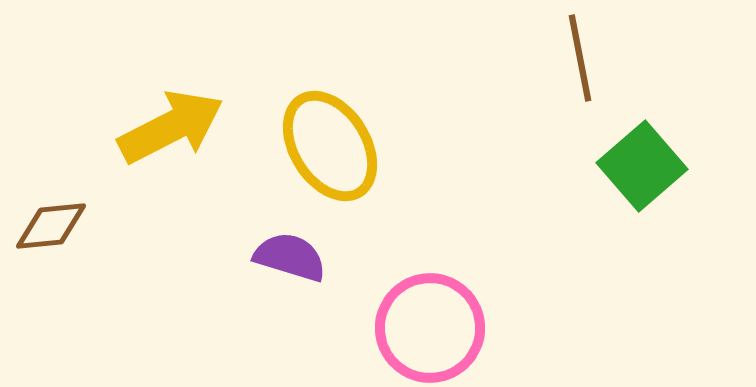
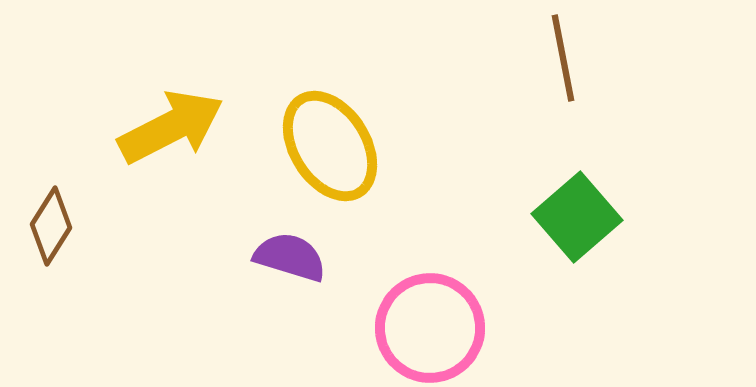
brown line: moved 17 px left
green square: moved 65 px left, 51 px down
brown diamond: rotated 52 degrees counterclockwise
